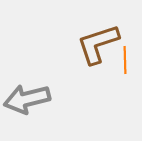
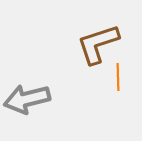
orange line: moved 7 px left, 17 px down
